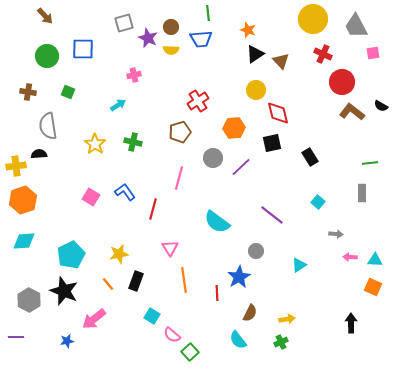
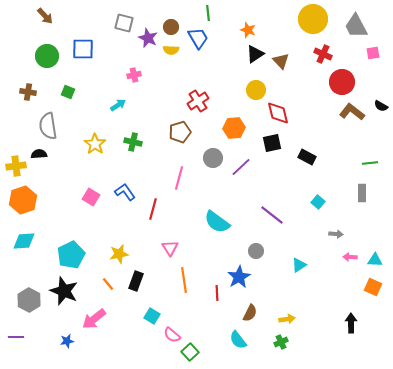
gray square at (124, 23): rotated 30 degrees clockwise
blue trapezoid at (201, 39): moved 3 px left, 1 px up; rotated 115 degrees counterclockwise
black rectangle at (310, 157): moved 3 px left; rotated 30 degrees counterclockwise
